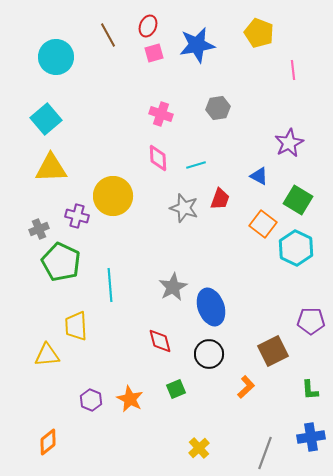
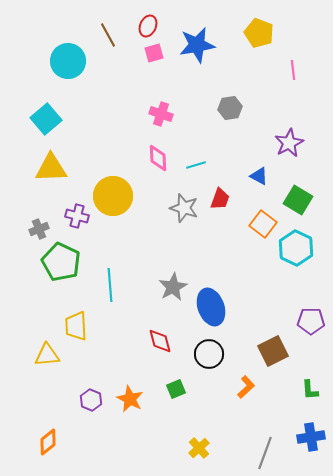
cyan circle at (56, 57): moved 12 px right, 4 px down
gray hexagon at (218, 108): moved 12 px right
